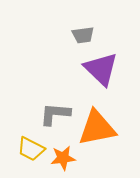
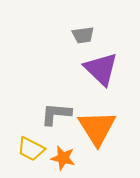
gray L-shape: moved 1 px right
orange triangle: rotated 51 degrees counterclockwise
orange star: rotated 20 degrees clockwise
